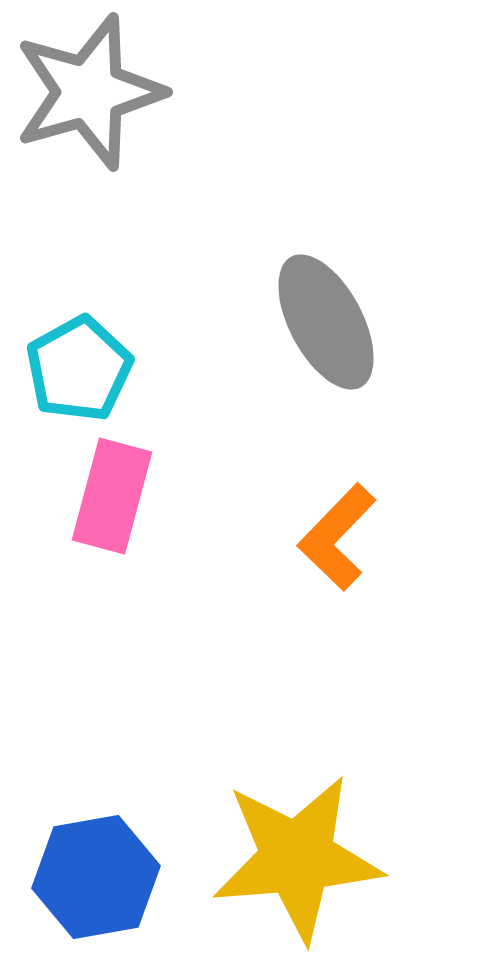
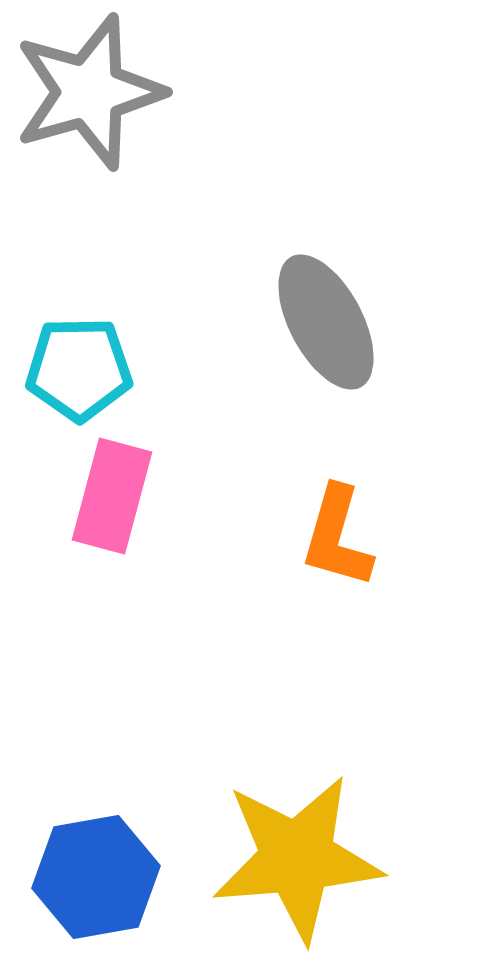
cyan pentagon: rotated 28 degrees clockwise
orange L-shape: rotated 28 degrees counterclockwise
